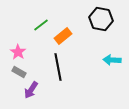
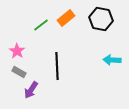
orange rectangle: moved 3 px right, 18 px up
pink star: moved 1 px left, 1 px up
black line: moved 1 px left, 1 px up; rotated 8 degrees clockwise
